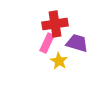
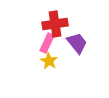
purple trapezoid: rotated 35 degrees clockwise
yellow star: moved 10 px left
